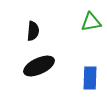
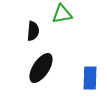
green triangle: moved 29 px left, 8 px up
black ellipse: moved 2 px right, 2 px down; rotated 32 degrees counterclockwise
